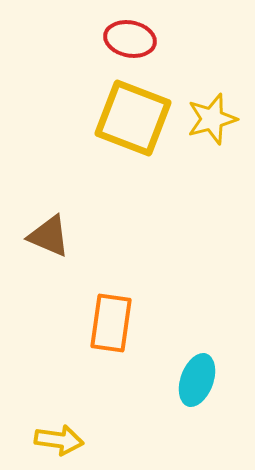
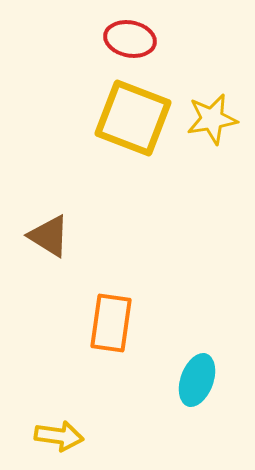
yellow star: rotated 6 degrees clockwise
brown triangle: rotated 9 degrees clockwise
yellow arrow: moved 4 px up
